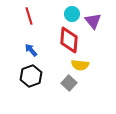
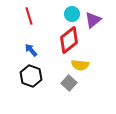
purple triangle: moved 1 px up; rotated 30 degrees clockwise
red diamond: rotated 48 degrees clockwise
black hexagon: rotated 20 degrees counterclockwise
